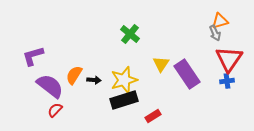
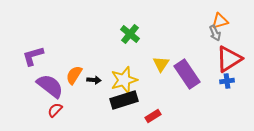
red triangle: rotated 24 degrees clockwise
